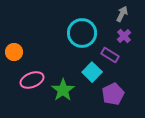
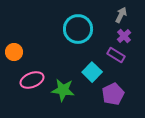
gray arrow: moved 1 px left, 1 px down
cyan circle: moved 4 px left, 4 px up
purple rectangle: moved 6 px right
green star: rotated 30 degrees counterclockwise
